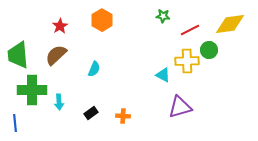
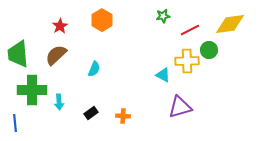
green star: rotated 16 degrees counterclockwise
green trapezoid: moved 1 px up
